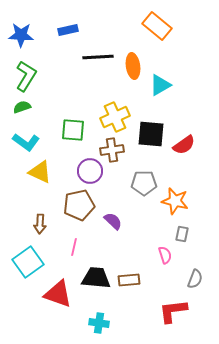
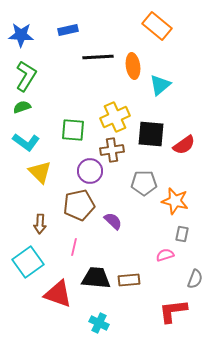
cyan triangle: rotated 10 degrees counterclockwise
yellow triangle: rotated 20 degrees clockwise
pink semicircle: rotated 90 degrees counterclockwise
cyan cross: rotated 18 degrees clockwise
